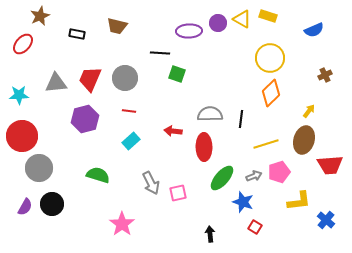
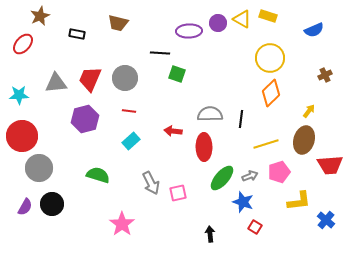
brown trapezoid at (117, 26): moved 1 px right, 3 px up
gray arrow at (254, 176): moved 4 px left
